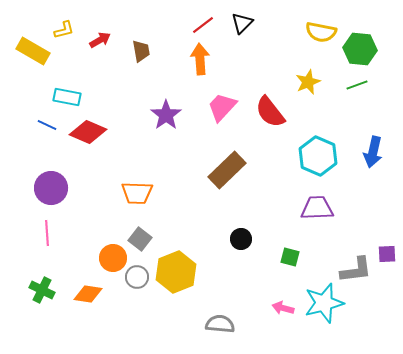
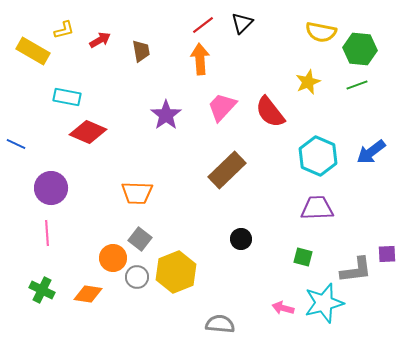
blue line: moved 31 px left, 19 px down
blue arrow: moved 2 px left; rotated 40 degrees clockwise
green square: moved 13 px right
